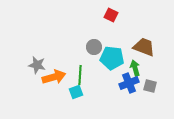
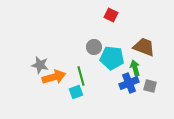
gray star: moved 3 px right
green line: moved 1 px right, 1 px down; rotated 18 degrees counterclockwise
